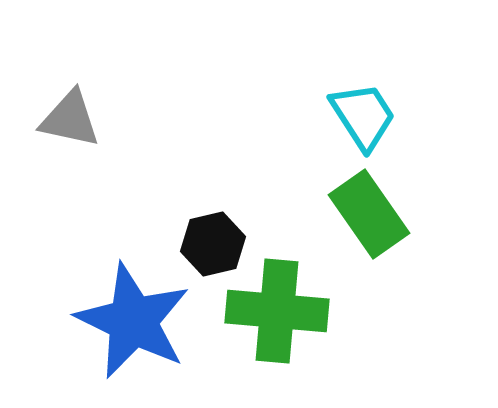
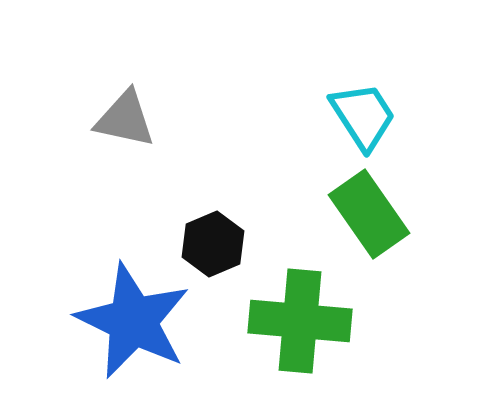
gray triangle: moved 55 px right
black hexagon: rotated 10 degrees counterclockwise
green cross: moved 23 px right, 10 px down
